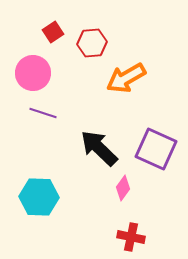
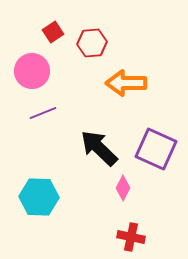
pink circle: moved 1 px left, 2 px up
orange arrow: moved 5 px down; rotated 30 degrees clockwise
purple line: rotated 40 degrees counterclockwise
pink diamond: rotated 10 degrees counterclockwise
